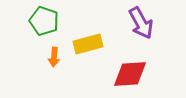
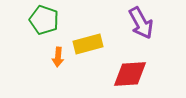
green pentagon: moved 1 px up
orange arrow: moved 4 px right
